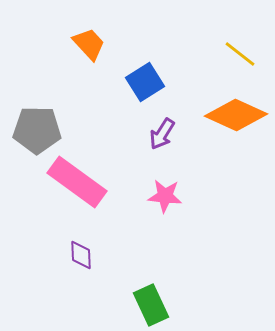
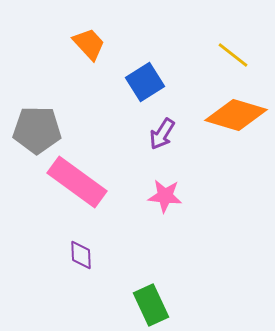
yellow line: moved 7 px left, 1 px down
orange diamond: rotated 8 degrees counterclockwise
